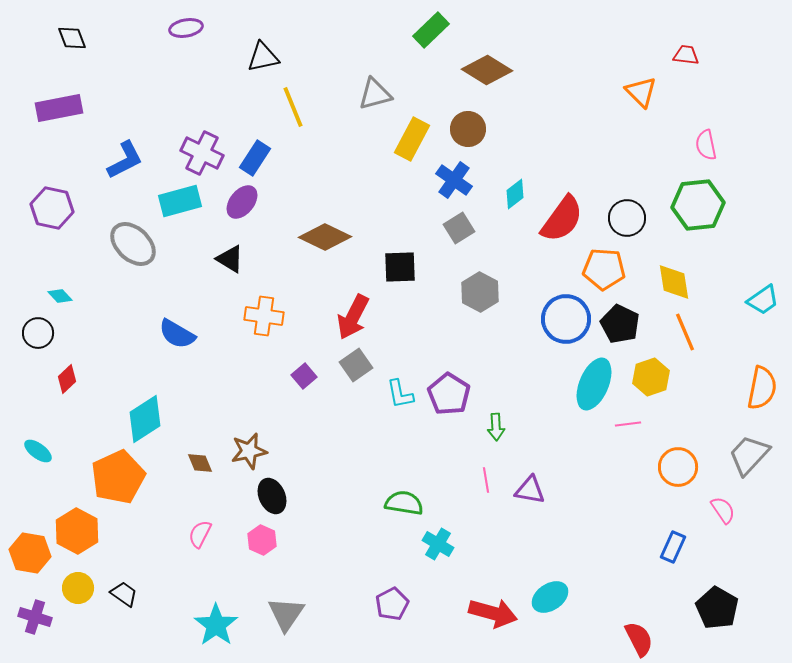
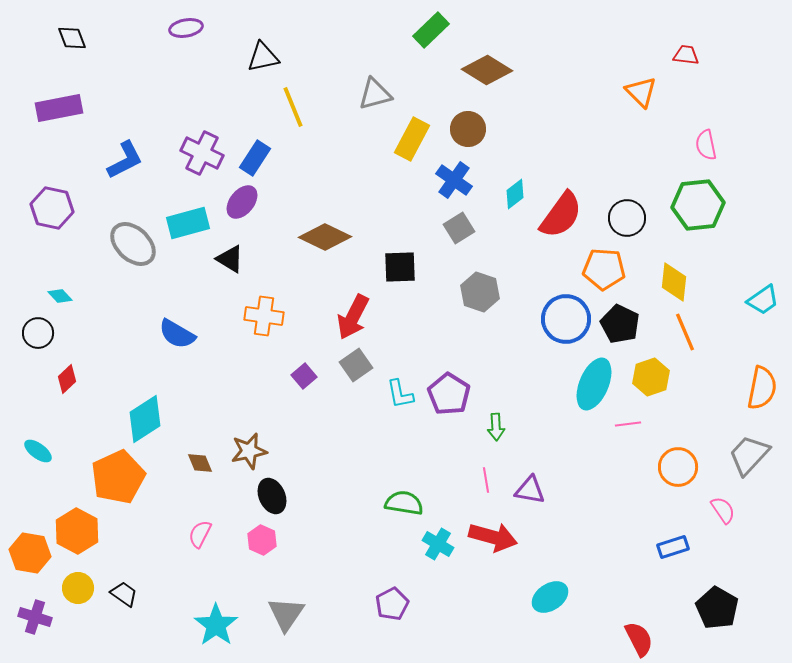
cyan rectangle at (180, 201): moved 8 px right, 22 px down
red semicircle at (562, 219): moved 1 px left, 4 px up
yellow diamond at (674, 282): rotated 15 degrees clockwise
gray hexagon at (480, 292): rotated 9 degrees counterclockwise
blue rectangle at (673, 547): rotated 48 degrees clockwise
red arrow at (493, 613): moved 76 px up
